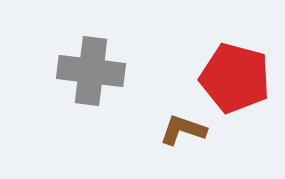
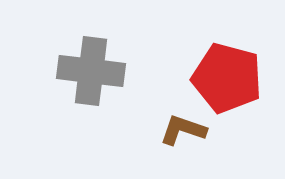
red pentagon: moved 8 px left
